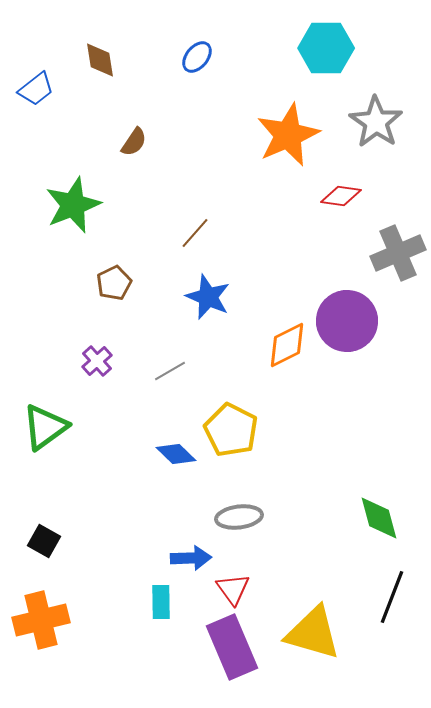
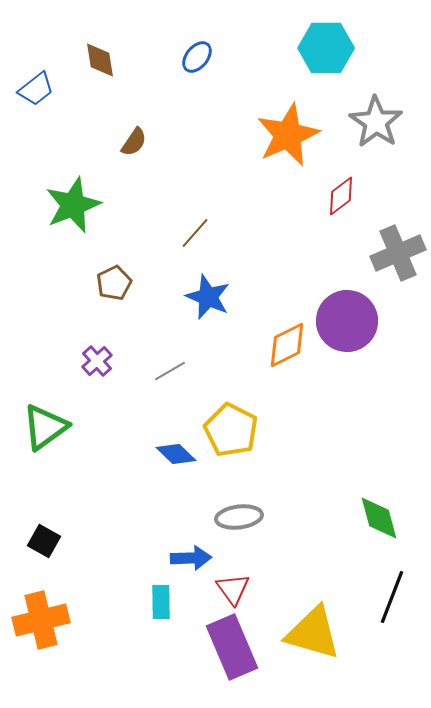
red diamond: rotated 45 degrees counterclockwise
